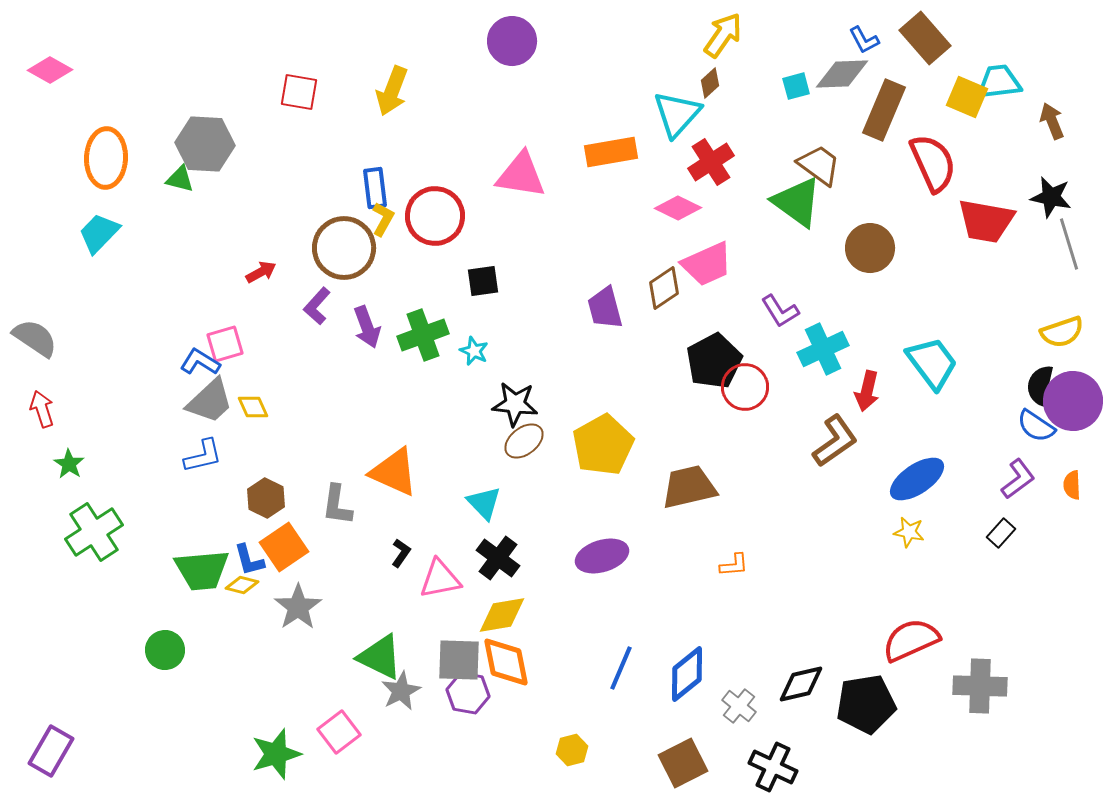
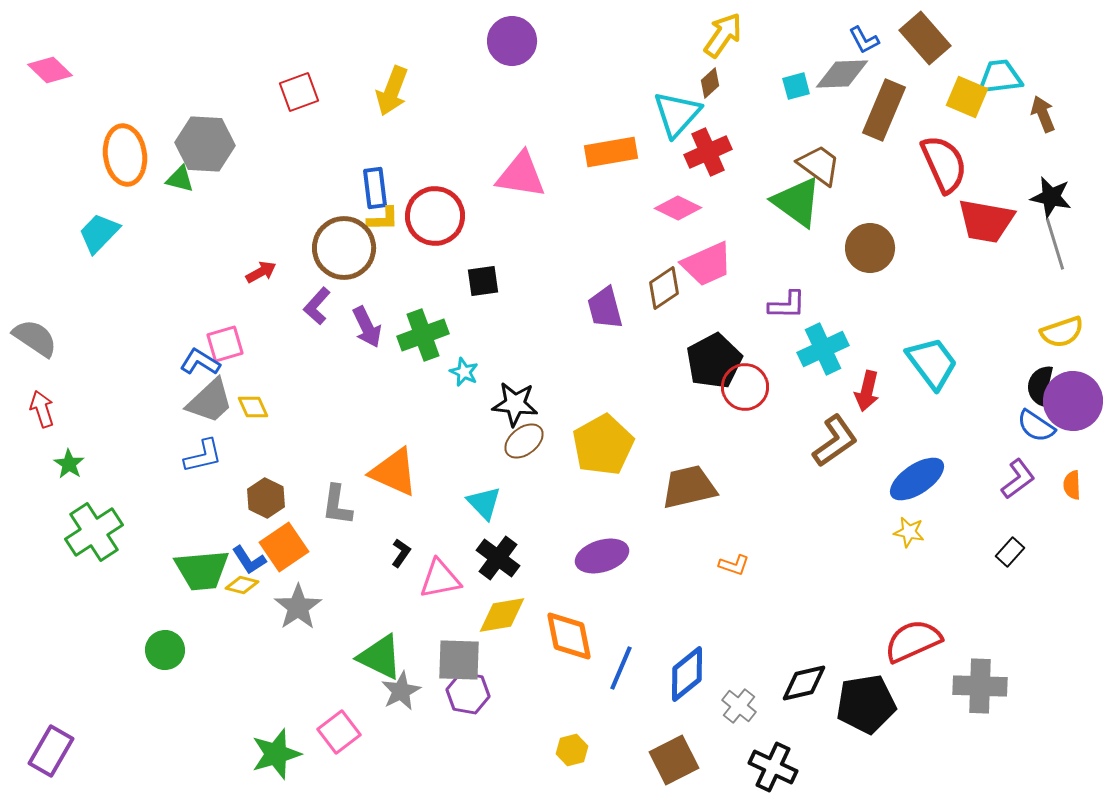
pink diamond at (50, 70): rotated 15 degrees clockwise
cyan trapezoid at (999, 82): moved 1 px right, 5 px up
red square at (299, 92): rotated 30 degrees counterclockwise
brown arrow at (1052, 121): moved 9 px left, 7 px up
orange ellipse at (106, 158): moved 19 px right, 3 px up; rotated 10 degrees counterclockwise
red cross at (711, 162): moved 3 px left, 10 px up; rotated 9 degrees clockwise
red semicircle at (933, 163): moved 11 px right, 1 px down
yellow L-shape at (383, 219): rotated 60 degrees clockwise
gray line at (1069, 244): moved 14 px left
purple L-shape at (780, 311): moved 7 px right, 6 px up; rotated 57 degrees counterclockwise
purple arrow at (367, 327): rotated 6 degrees counterclockwise
cyan star at (474, 351): moved 10 px left, 21 px down
black rectangle at (1001, 533): moved 9 px right, 19 px down
blue L-shape at (249, 560): rotated 18 degrees counterclockwise
orange L-shape at (734, 565): rotated 24 degrees clockwise
red semicircle at (911, 640): moved 2 px right, 1 px down
orange diamond at (506, 662): moved 63 px right, 26 px up
black diamond at (801, 684): moved 3 px right, 1 px up
brown square at (683, 763): moved 9 px left, 3 px up
